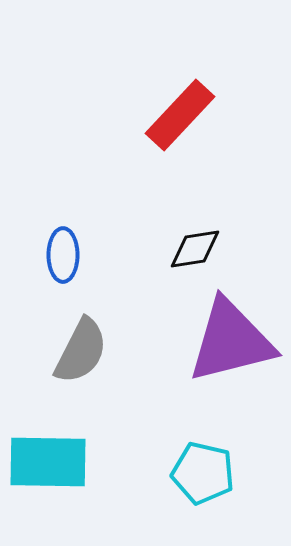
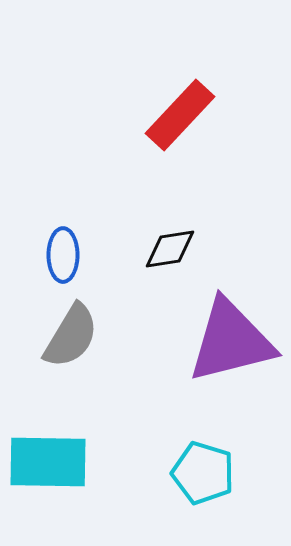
black diamond: moved 25 px left
gray semicircle: moved 10 px left, 15 px up; rotated 4 degrees clockwise
cyan pentagon: rotated 4 degrees clockwise
